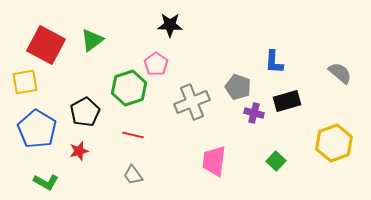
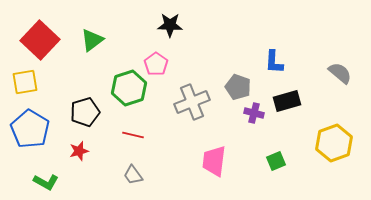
red square: moved 6 px left, 5 px up; rotated 15 degrees clockwise
black pentagon: rotated 12 degrees clockwise
blue pentagon: moved 7 px left
green square: rotated 24 degrees clockwise
